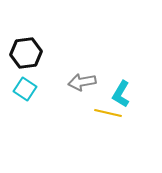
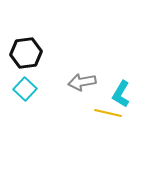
cyan square: rotated 10 degrees clockwise
